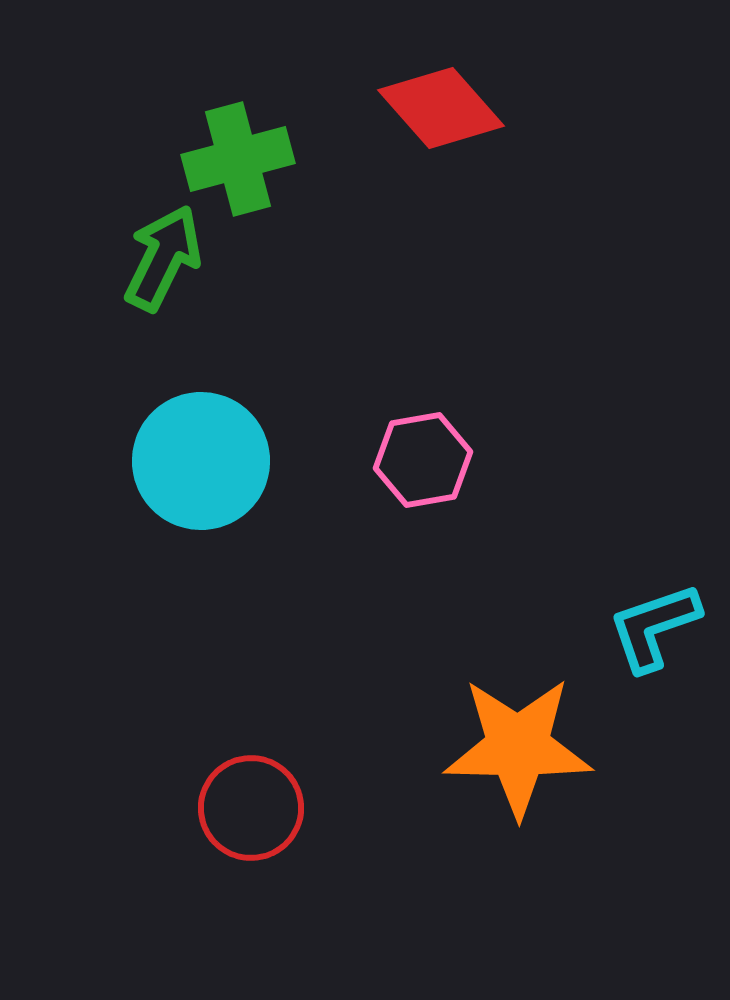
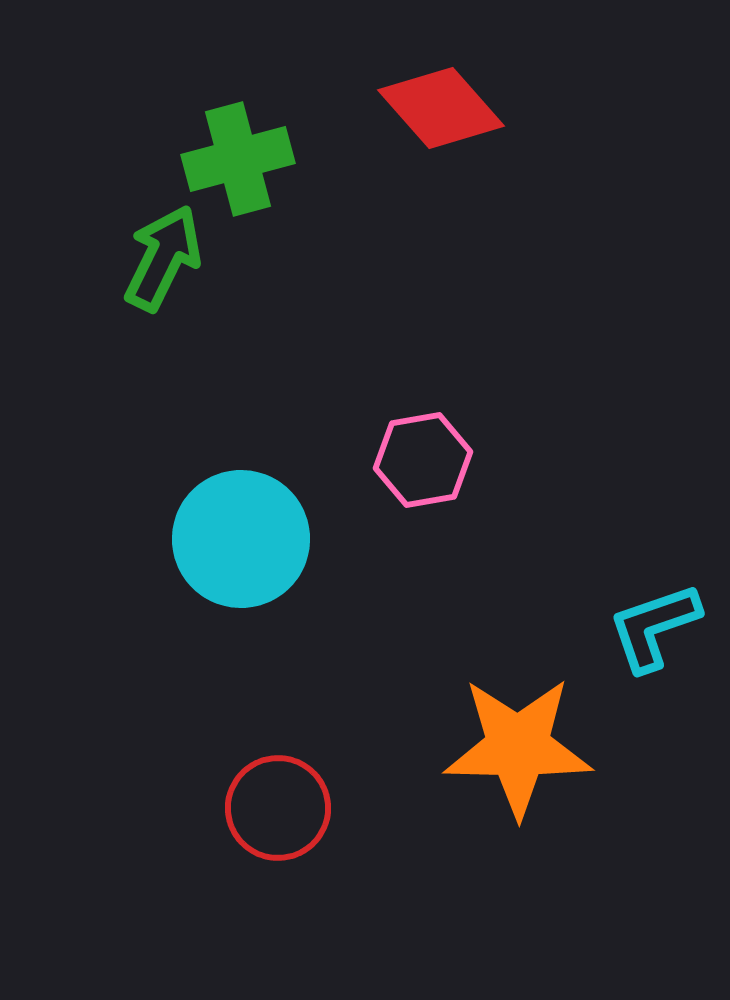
cyan circle: moved 40 px right, 78 px down
red circle: moved 27 px right
